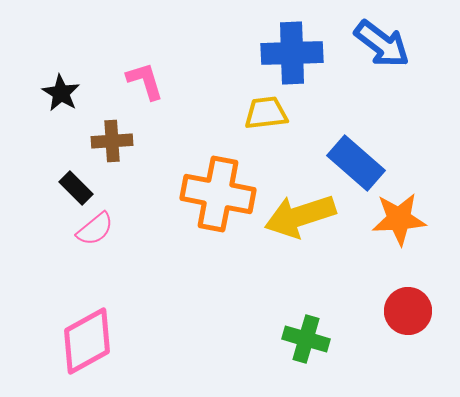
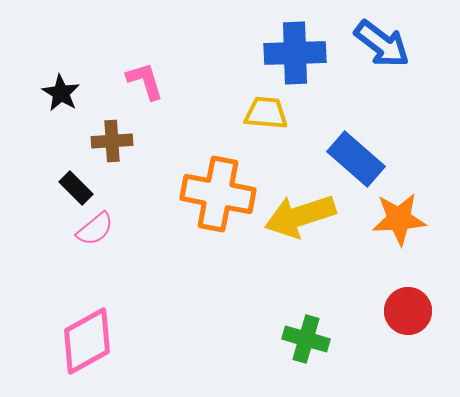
blue cross: moved 3 px right
yellow trapezoid: rotated 12 degrees clockwise
blue rectangle: moved 4 px up
